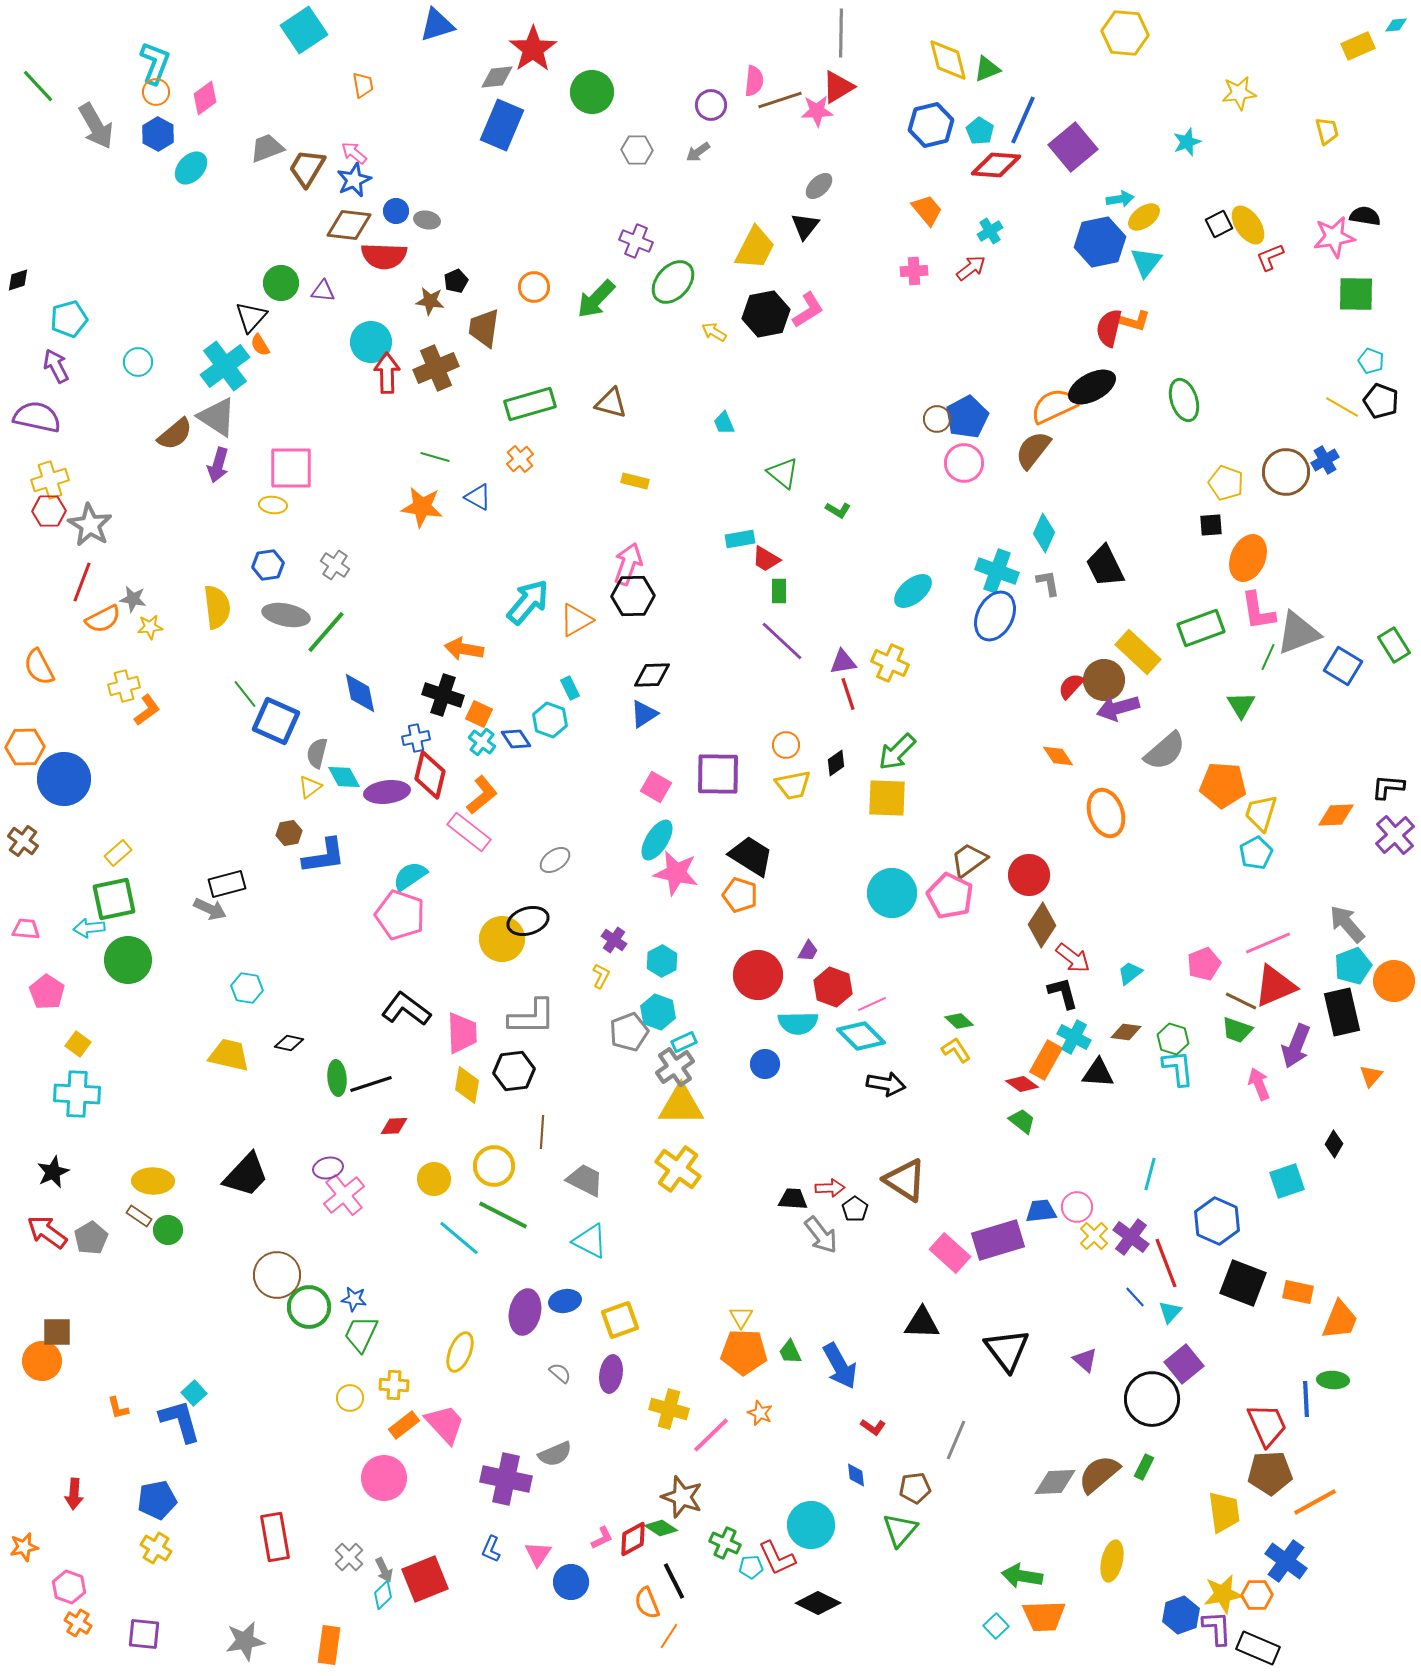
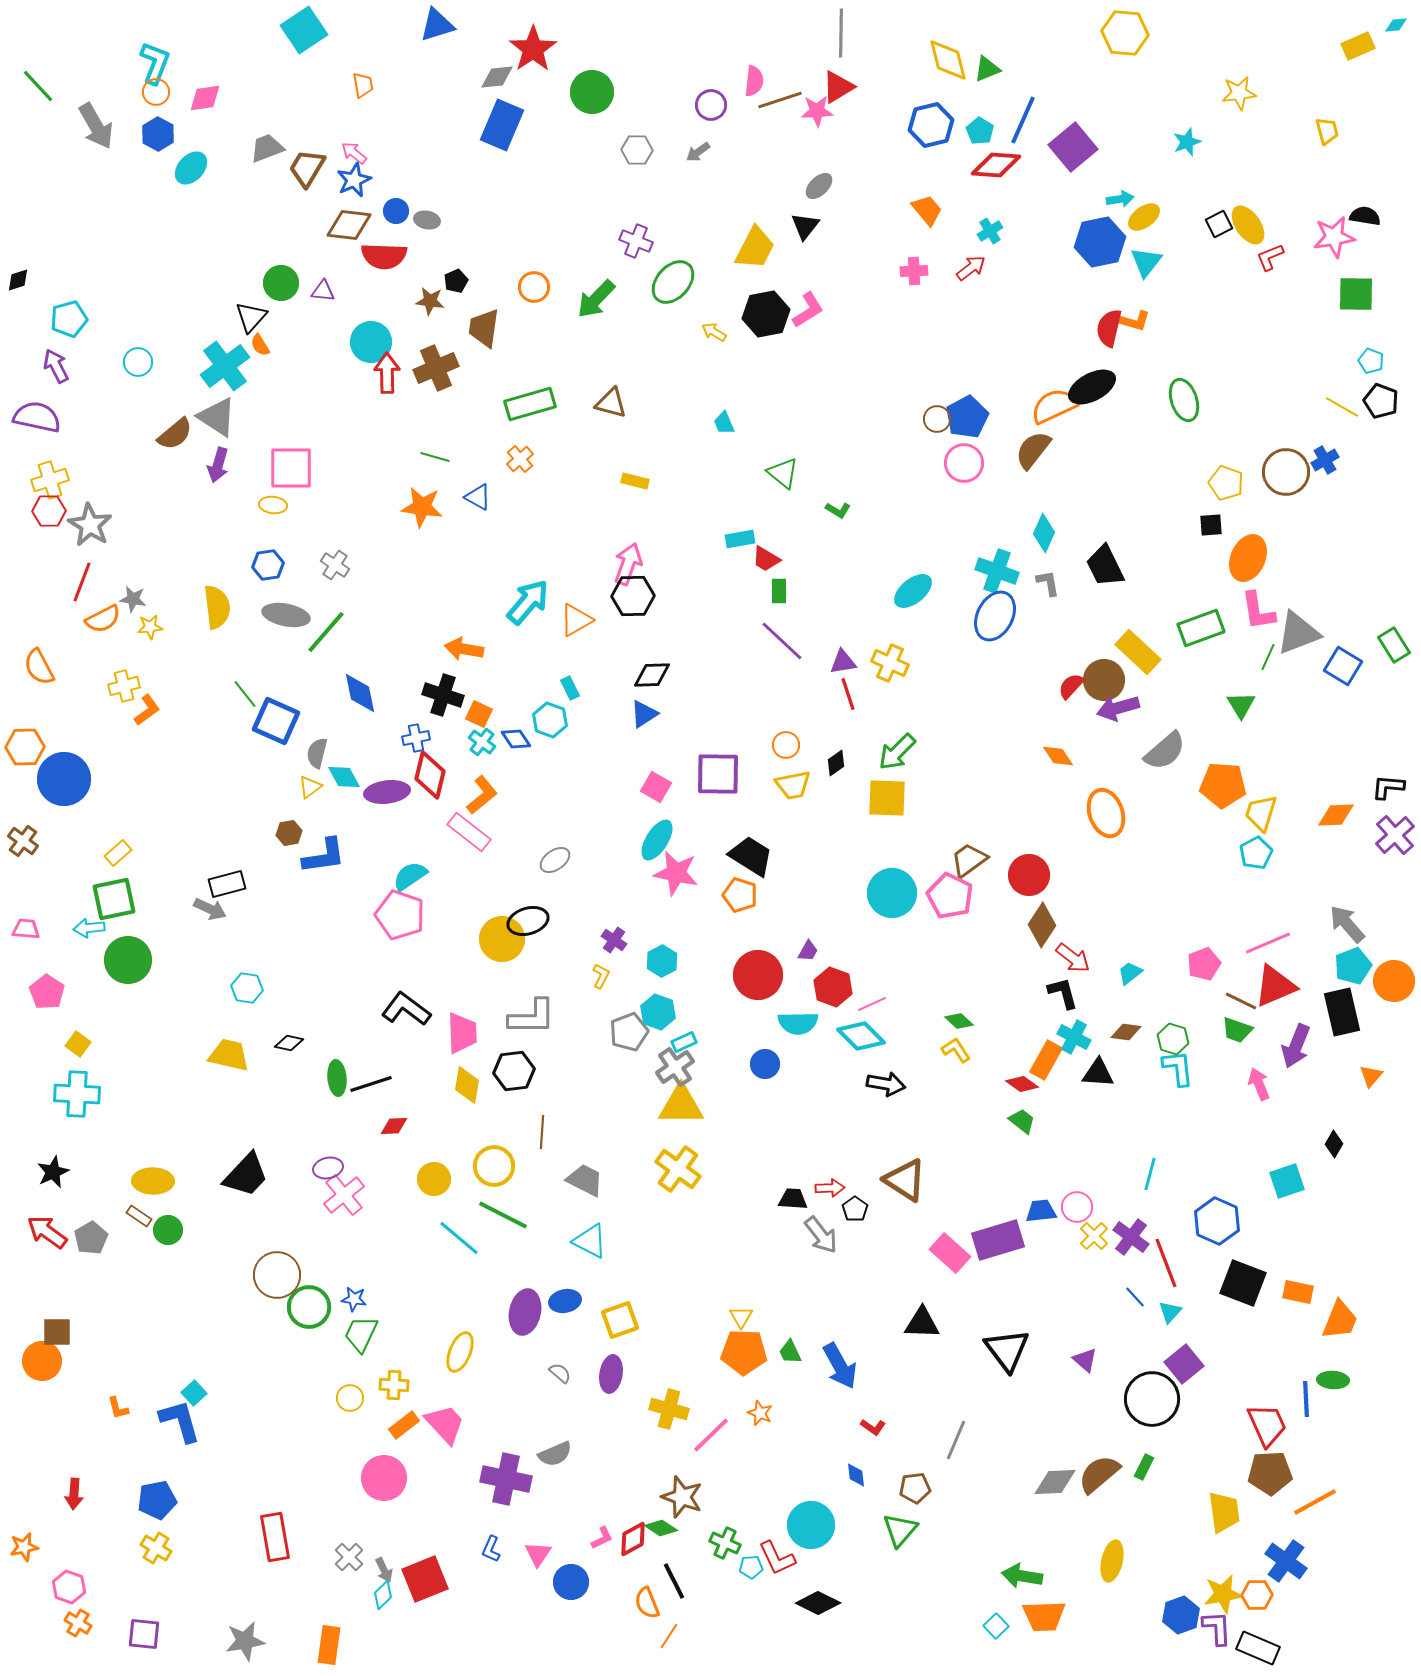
pink diamond at (205, 98): rotated 28 degrees clockwise
